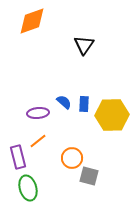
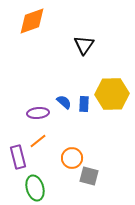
yellow hexagon: moved 21 px up
green ellipse: moved 7 px right
